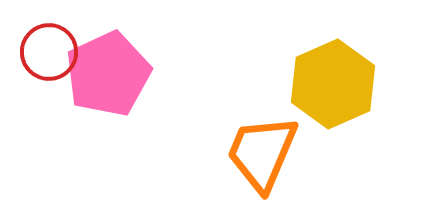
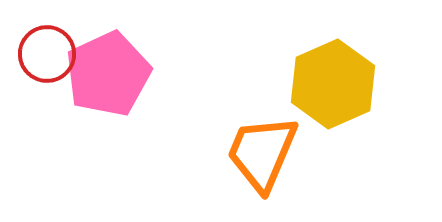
red circle: moved 2 px left, 2 px down
